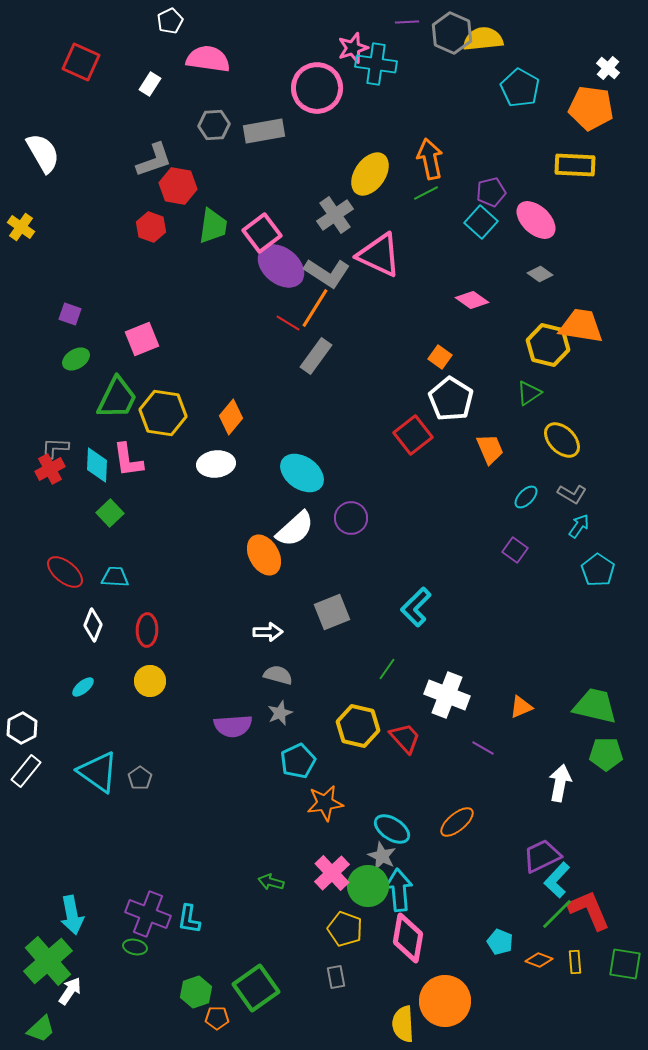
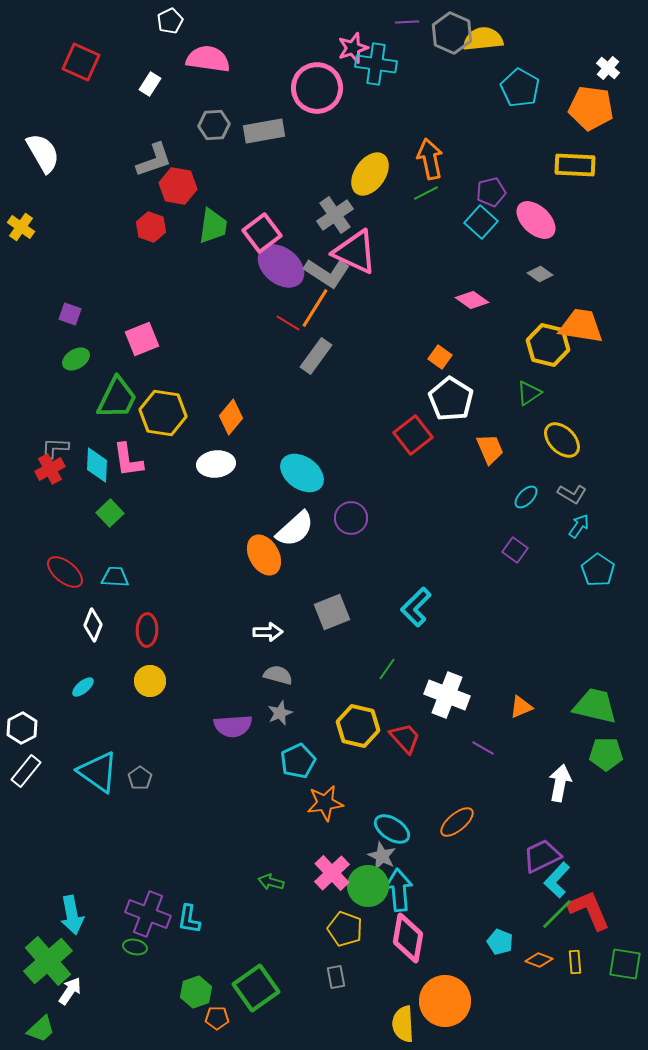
pink triangle at (379, 255): moved 24 px left, 3 px up
